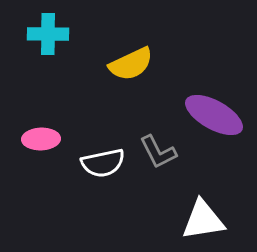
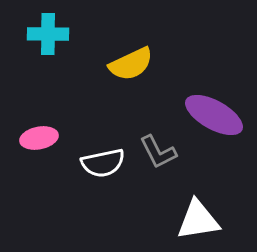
pink ellipse: moved 2 px left, 1 px up; rotated 9 degrees counterclockwise
white triangle: moved 5 px left
